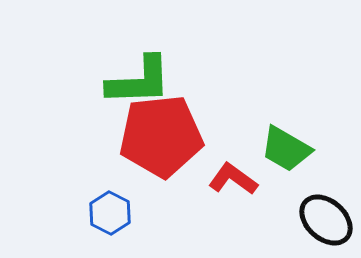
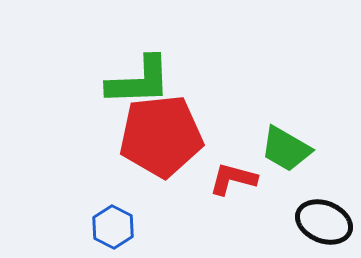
red L-shape: rotated 21 degrees counterclockwise
blue hexagon: moved 3 px right, 14 px down
black ellipse: moved 2 px left, 2 px down; rotated 20 degrees counterclockwise
